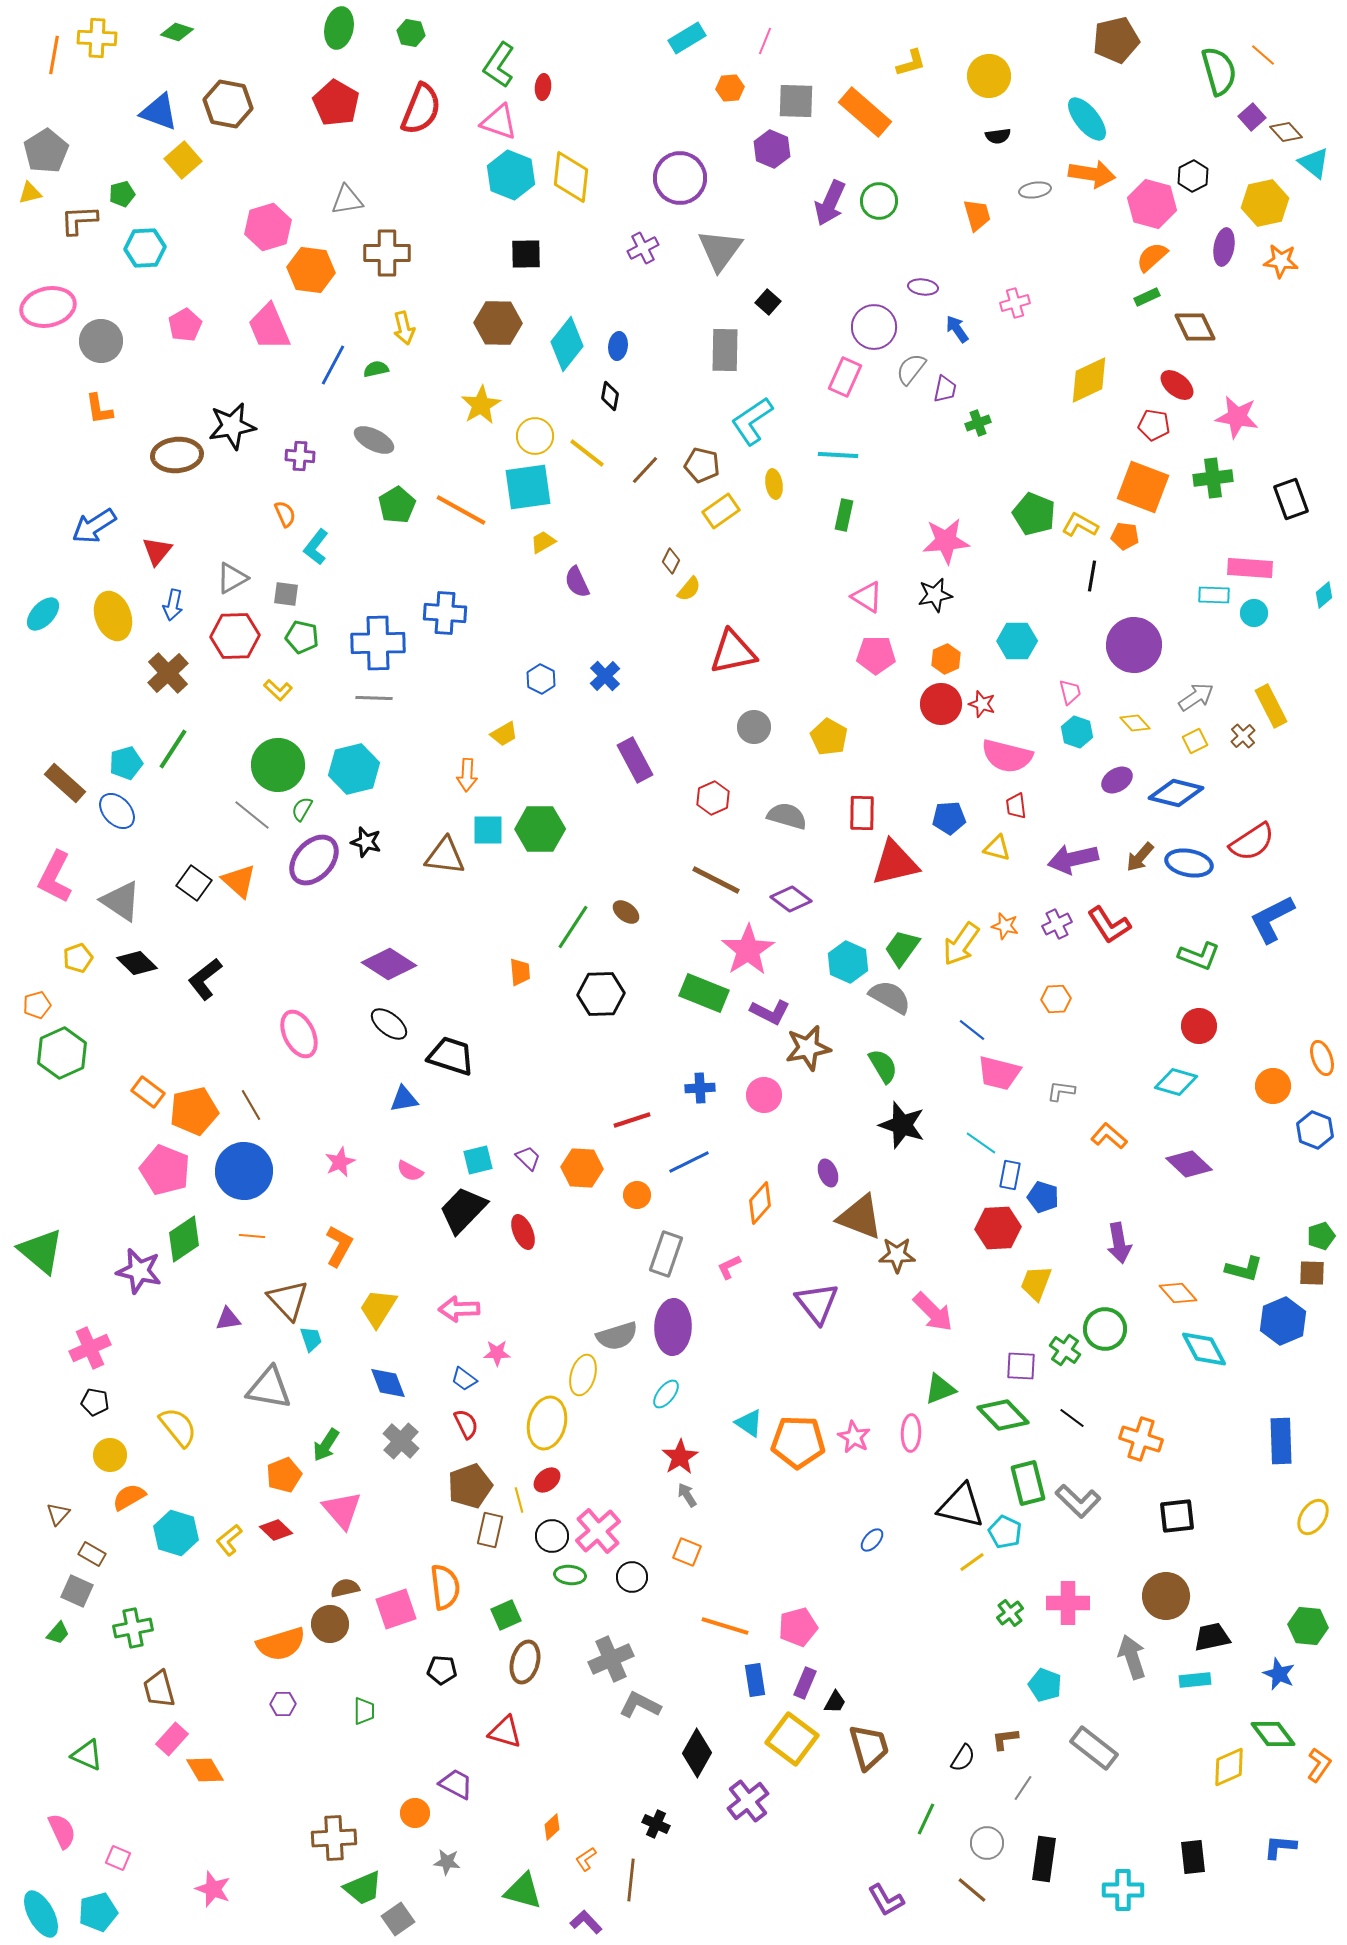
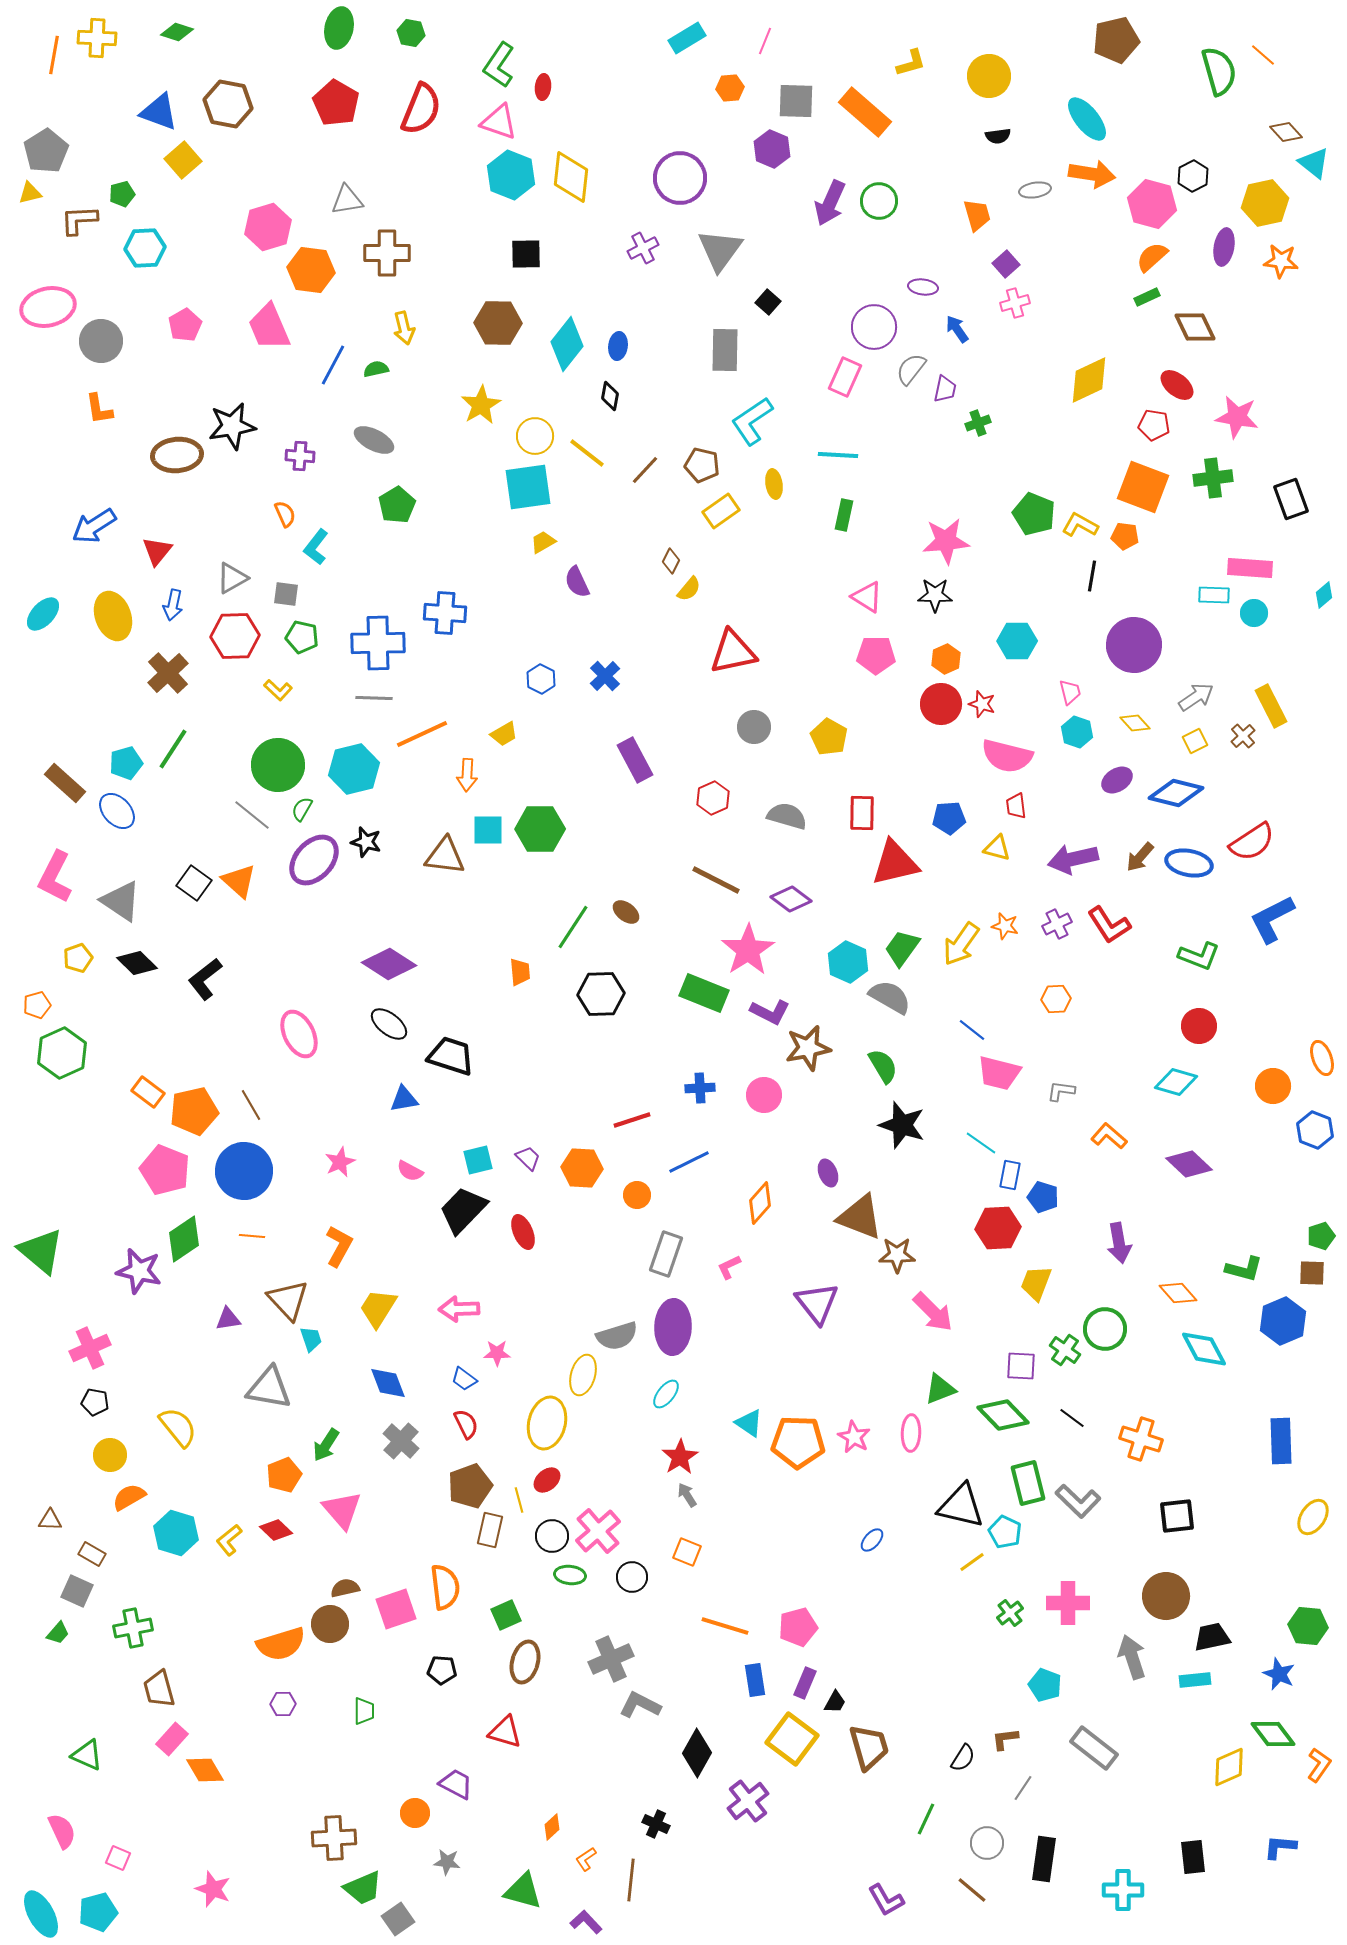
purple square at (1252, 117): moved 246 px left, 147 px down
orange line at (461, 510): moved 39 px left, 224 px down; rotated 54 degrees counterclockwise
black star at (935, 595): rotated 12 degrees clockwise
brown triangle at (58, 1514): moved 8 px left, 6 px down; rotated 50 degrees clockwise
